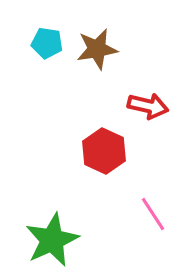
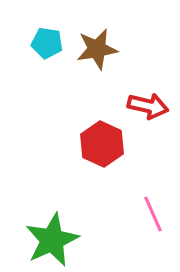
red hexagon: moved 2 px left, 7 px up
pink line: rotated 9 degrees clockwise
